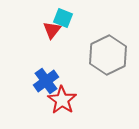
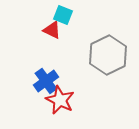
cyan square: moved 3 px up
red triangle: rotated 42 degrees counterclockwise
red star: moved 2 px left; rotated 8 degrees counterclockwise
